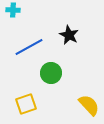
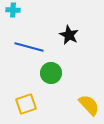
blue line: rotated 44 degrees clockwise
